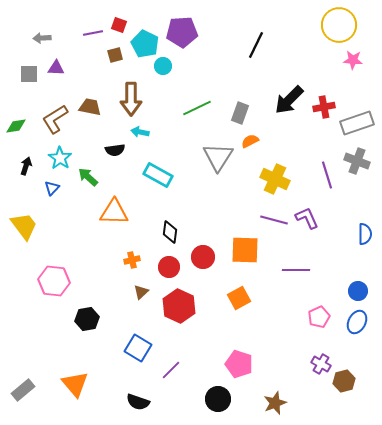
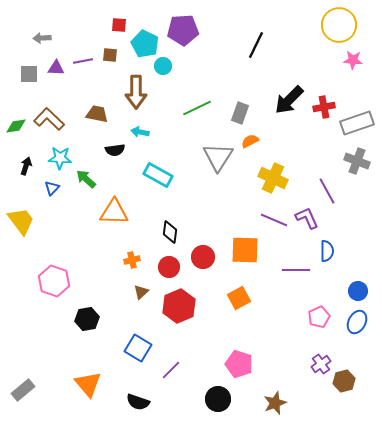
red square at (119, 25): rotated 14 degrees counterclockwise
purple pentagon at (182, 32): moved 1 px right, 2 px up
purple line at (93, 33): moved 10 px left, 28 px down
brown square at (115, 55): moved 5 px left; rotated 21 degrees clockwise
brown arrow at (131, 99): moved 5 px right, 7 px up
brown trapezoid at (90, 107): moved 7 px right, 7 px down
brown L-shape at (55, 119): moved 6 px left; rotated 76 degrees clockwise
cyan star at (60, 158): rotated 30 degrees counterclockwise
purple line at (327, 175): moved 16 px down; rotated 12 degrees counterclockwise
green arrow at (88, 177): moved 2 px left, 2 px down
yellow cross at (275, 179): moved 2 px left, 1 px up
purple line at (274, 220): rotated 8 degrees clockwise
yellow trapezoid at (24, 226): moved 3 px left, 5 px up
blue semicircle at (365, 234): moved 38 px left, 17 px down
pink hexagon at (54, 281): rotated 12 degrees clockwise
red hexagon at (179, 306): rotated 12 degrees clockwise
purple cross at (321, 364): rotated 24 degrees clockwise
orange triangle at (75, 384): moved 13 px right
